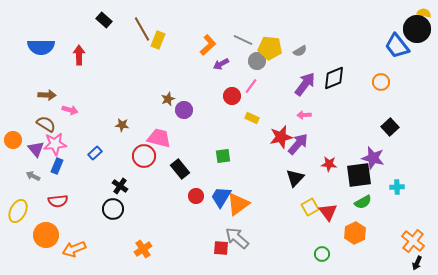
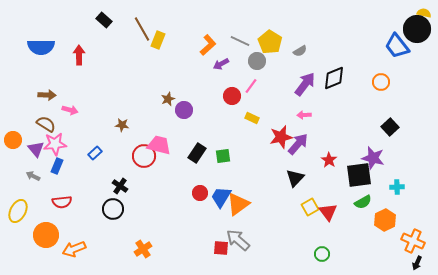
gray line at (243, 40): moved 3 px left, 1 px down
yellow pentagon at (270, 48): moved 6 px up; rotated 25 degrees clockwise
pink trapezoid at (159, 138): moved 7 px down
red star at (329, 164): moved 4 px up; rotated 28 degrees clockwise
black rectangle at (180, 169): moved 17 px right, 16 px up; rotated 72 degrees clockwise
red circle at (196, 196): moved 4 px right, 3 px up
red semicircle at (58, 201): moved 4 px right, 1 px down
orange hexagon at (355, 233): moved 30 px right, 13 px up
gray arrow at (237, 238): moved 1 px right, 2 px down
orange cross at (413, 241): rotated 15 degrees counterclockwise
